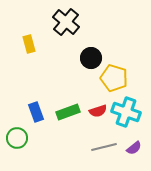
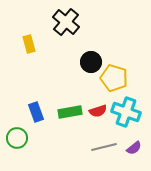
black circle: moved 4 px down
green rectangle: moved 2 px right; rotated 10 degrees clockwise
